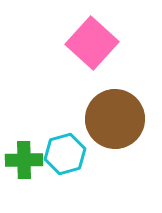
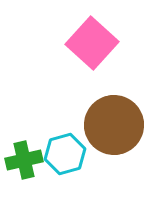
brown circle: moved 1 px left, 6 px down
green cross: rotated 12 degrees counterclockwise
